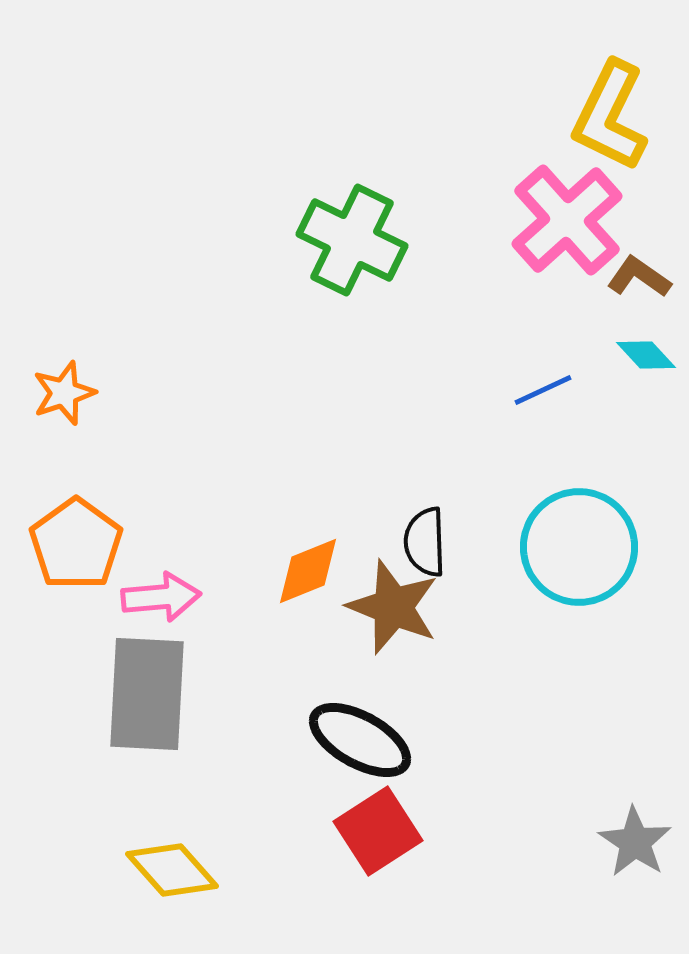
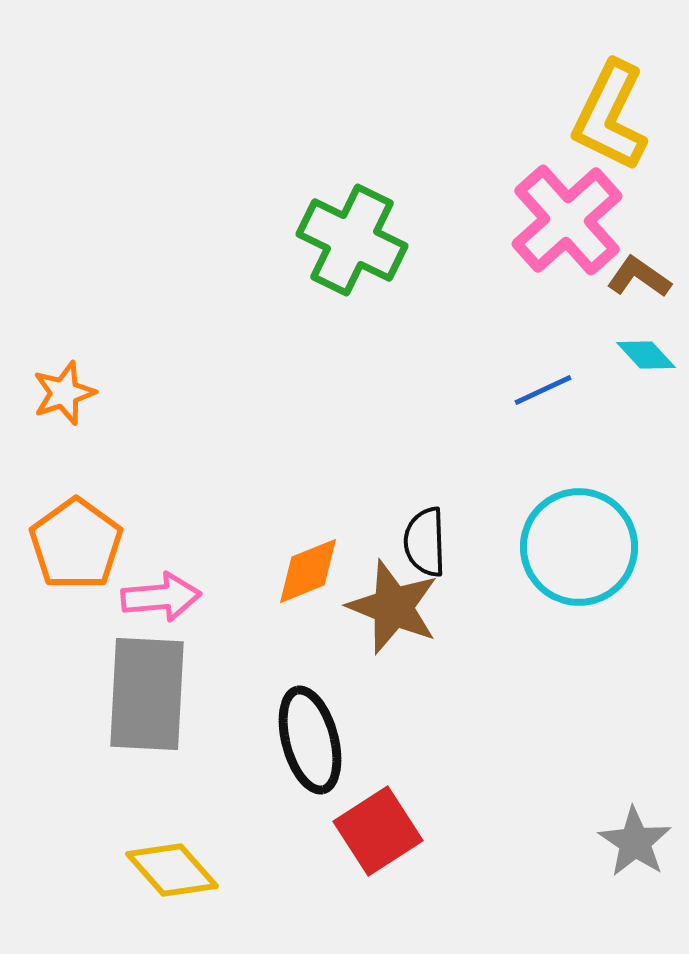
black ellipse: moved 50 px left; rotated 46 degrees clockwise
